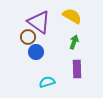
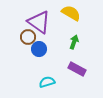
yellow semicircle: moved 1 px left, 3 px up
blue circle: moved 3 px right, 3 px up
purple rectangle: rotated 60 degrees counterclockwise
